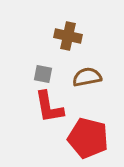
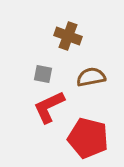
brown cross: rotated 8 degrees clockwise
brown semicircle: moved 4 px right
red L-shape: rotated 75 degrees clockwise
